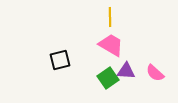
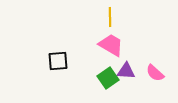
black square: moved 2 px left, 1 px down; rotated 10 degrees clockwise
